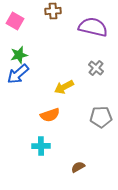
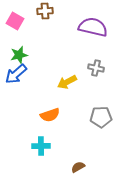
brown cross: moved 8 px left
gray cross: rotated 28 degrees counterclockwise
blue arrow: moved 2 px left
yellow arrow: moved 3 px right, 5 px up
